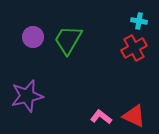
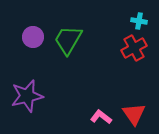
red triangle: moved 2 px up; rotated 30 degrees clockwise
